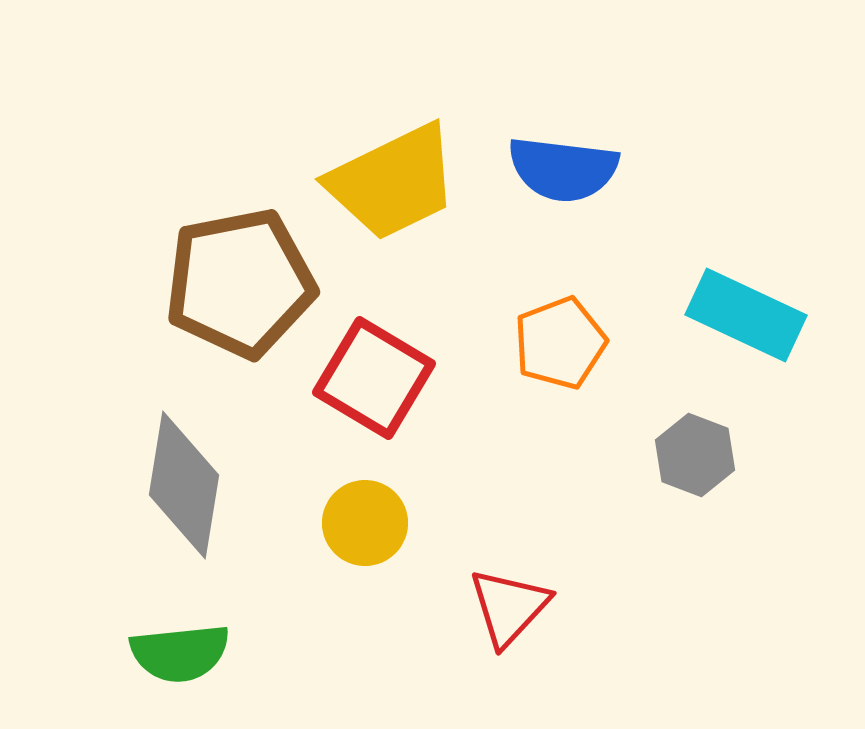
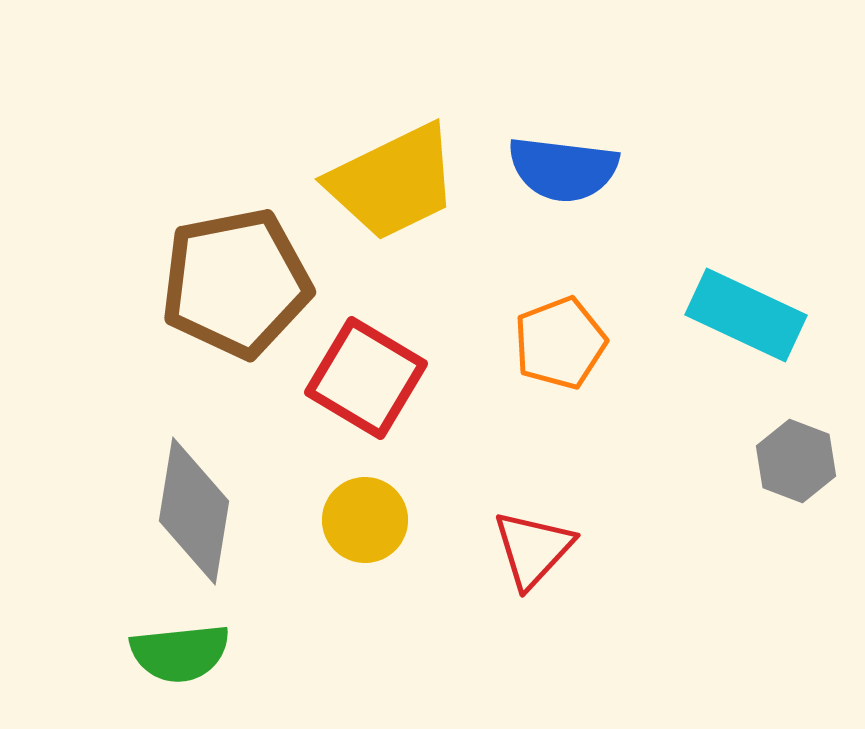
brown pentagon: moved 4 px left
red square: moved 8 px left
gray hexagon: moved 101 px right, 6 px down
gray diamond: moved 10 px right, 26 px down
yellow circle: moved 3 px up
red triangle: moved 24 px right, 58 px up
